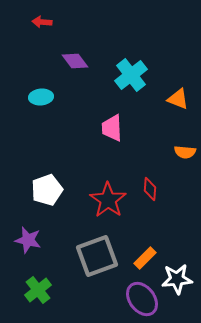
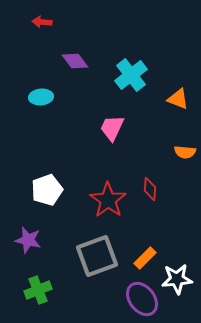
pink trapezoid: rotated 28 degrees clockwise
green cross: rotated 16 degrees clockwise
